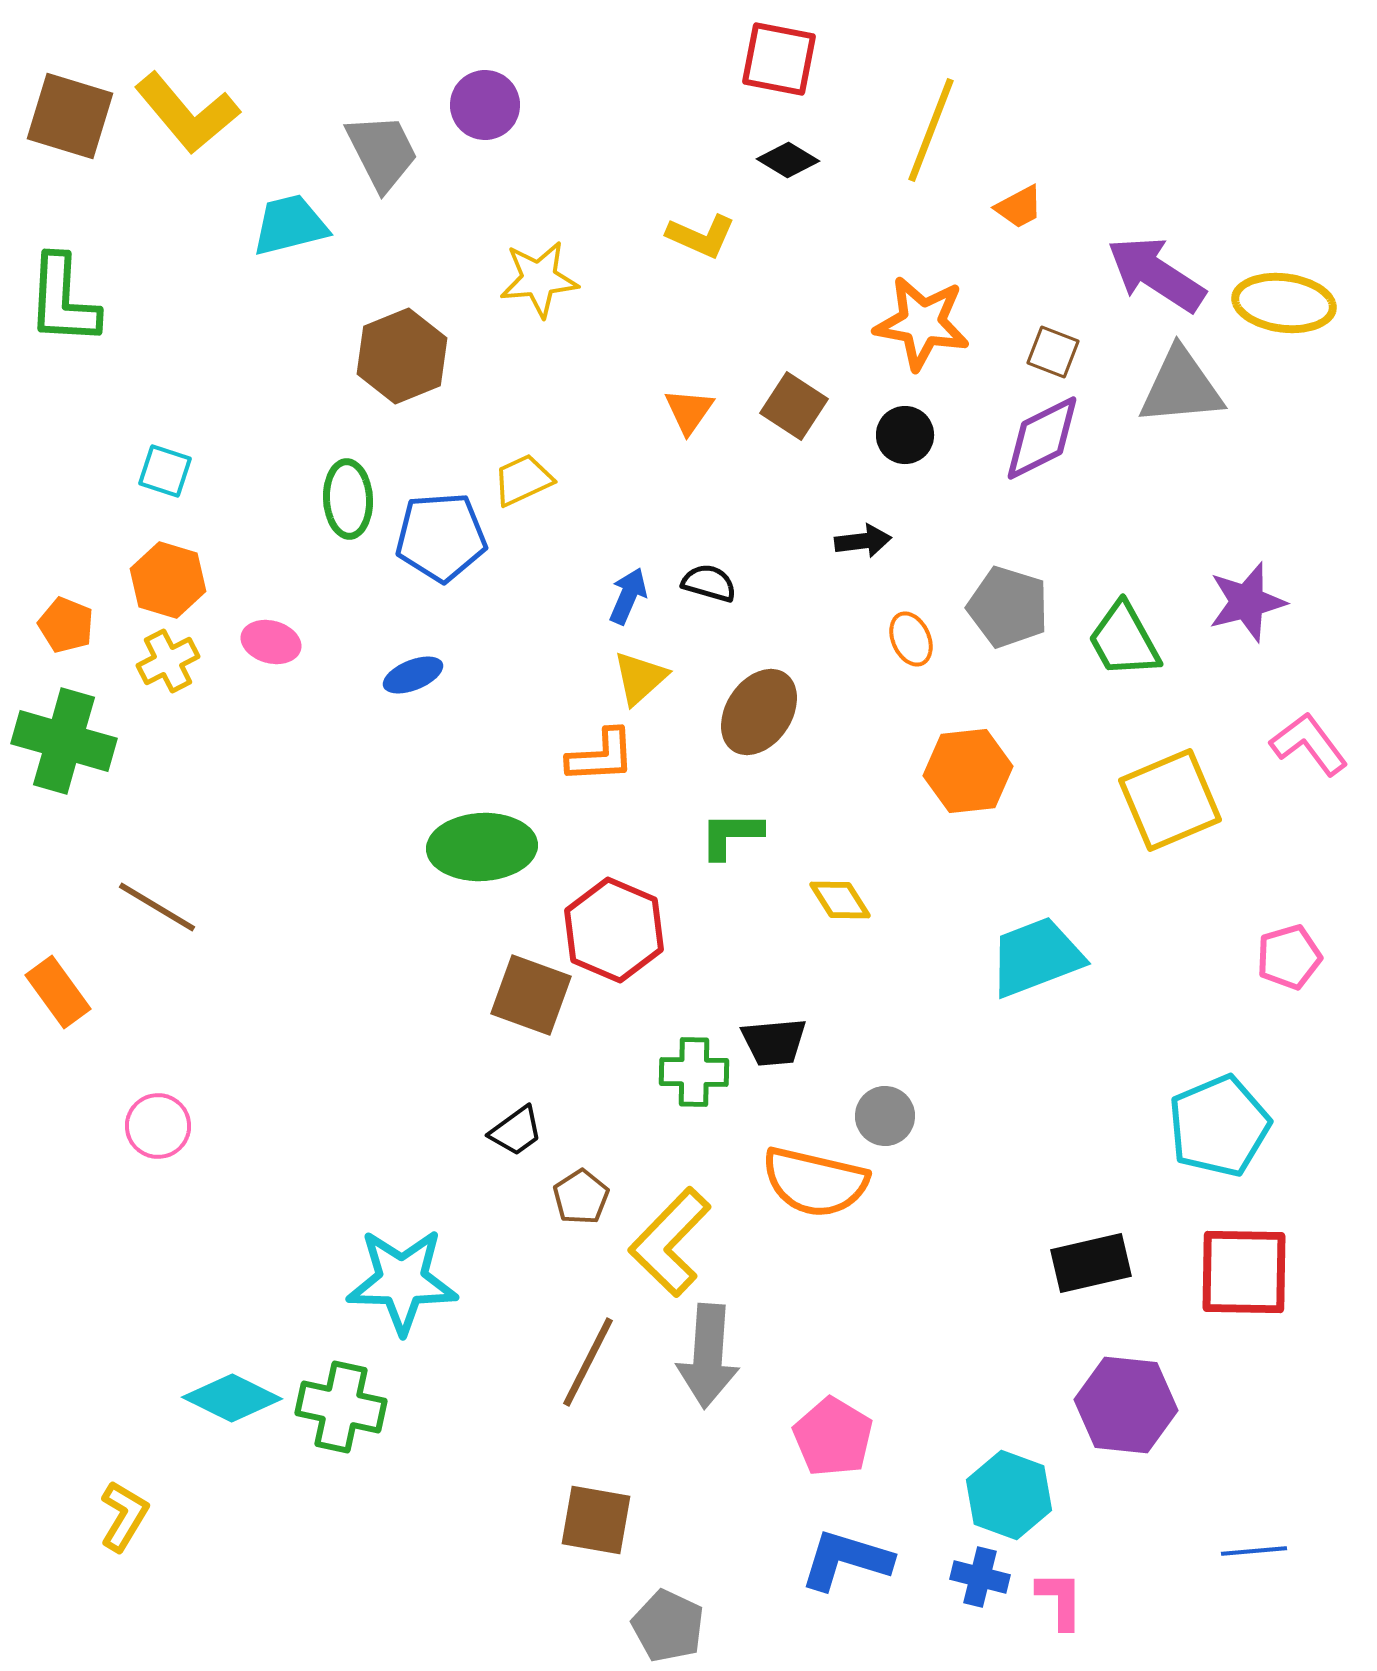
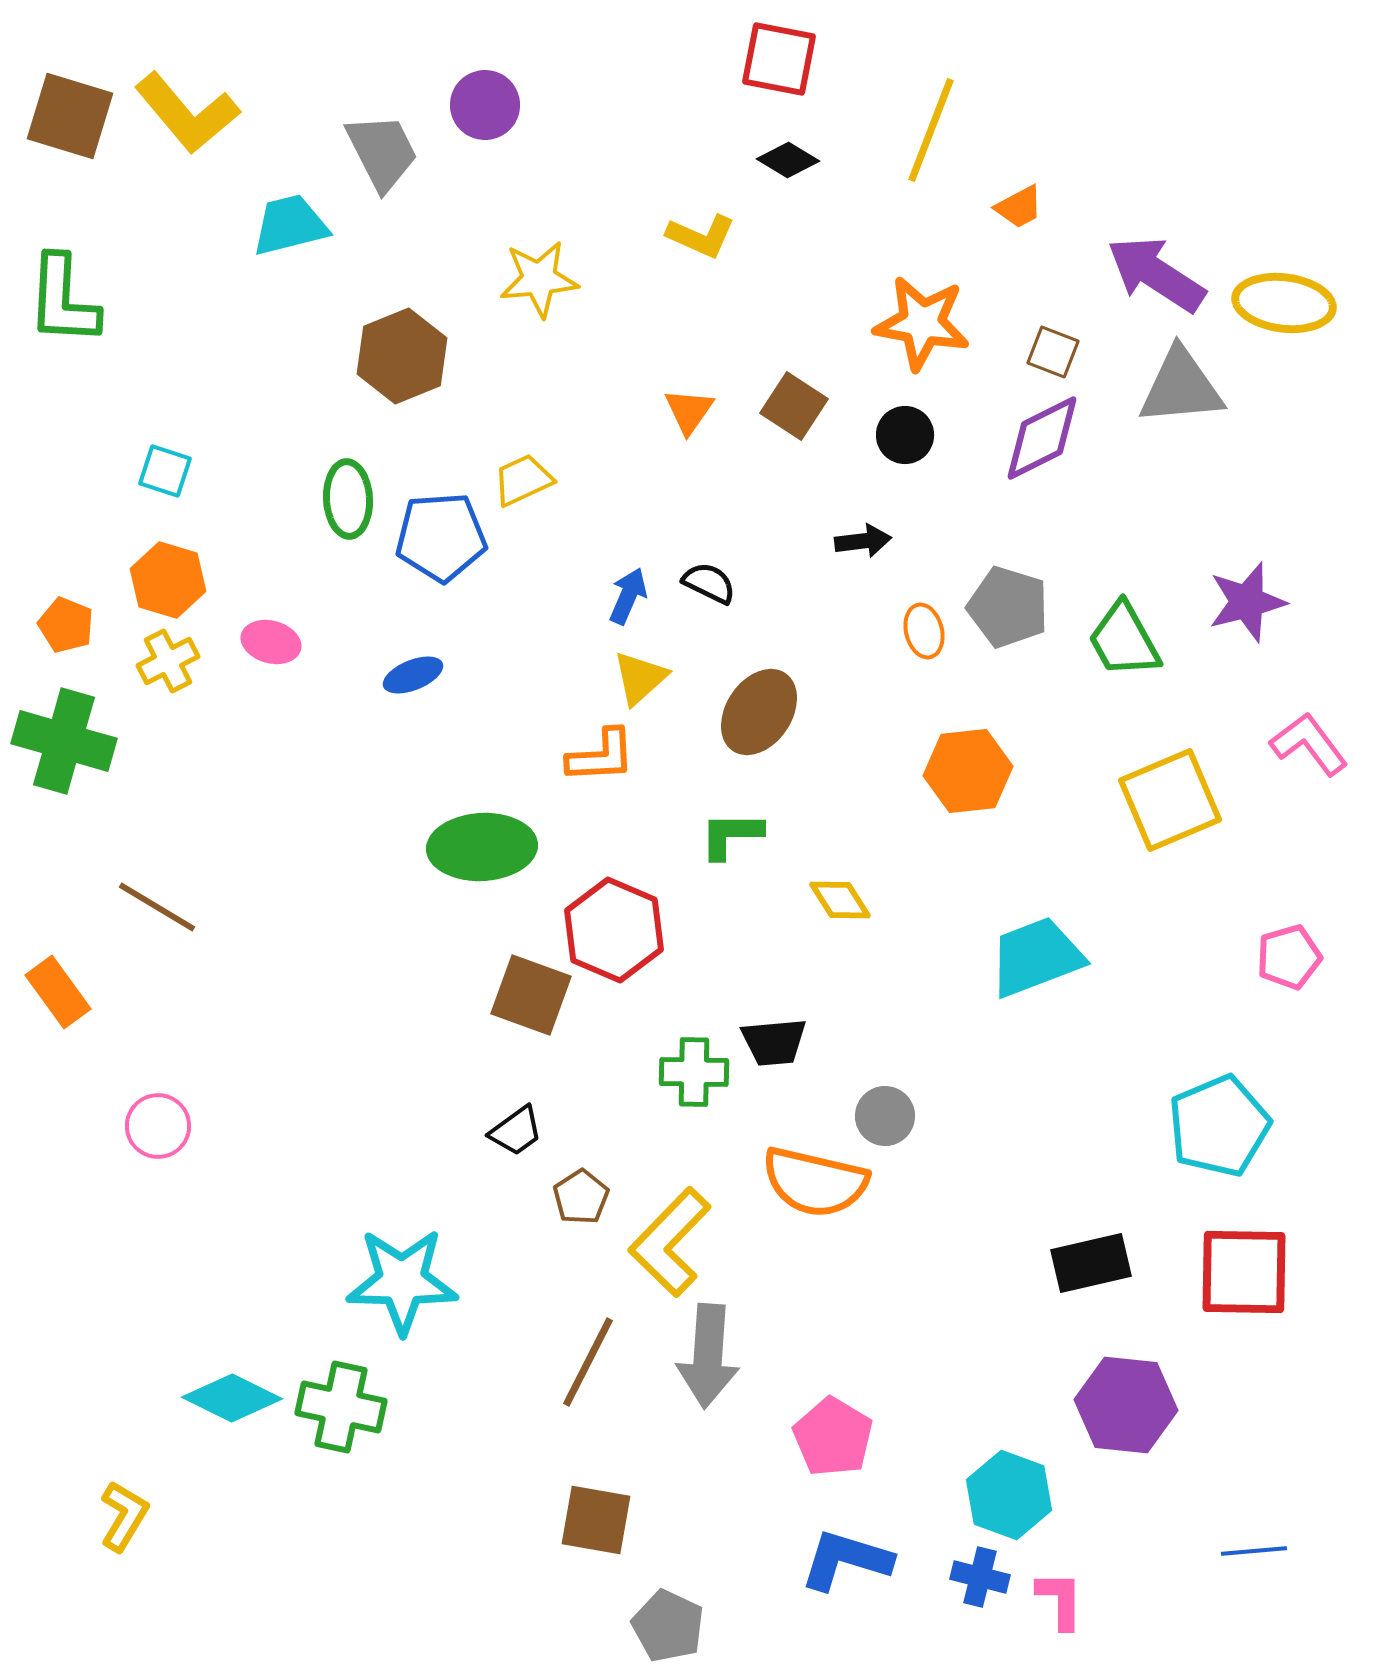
black semicircle at (709, 583): rotated 10 degrees clockwise
orange ellipse at (911, 639): moved 13 px right, 8 px up; rotated 10 degrees clockwise
